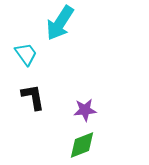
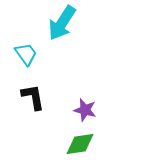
cyan arrow: moved 2 px right
purple star: rotated 20 degrees clockwise
green diamond: moved 2 px left, 1 px up; rotated 12 degrees clockwise
